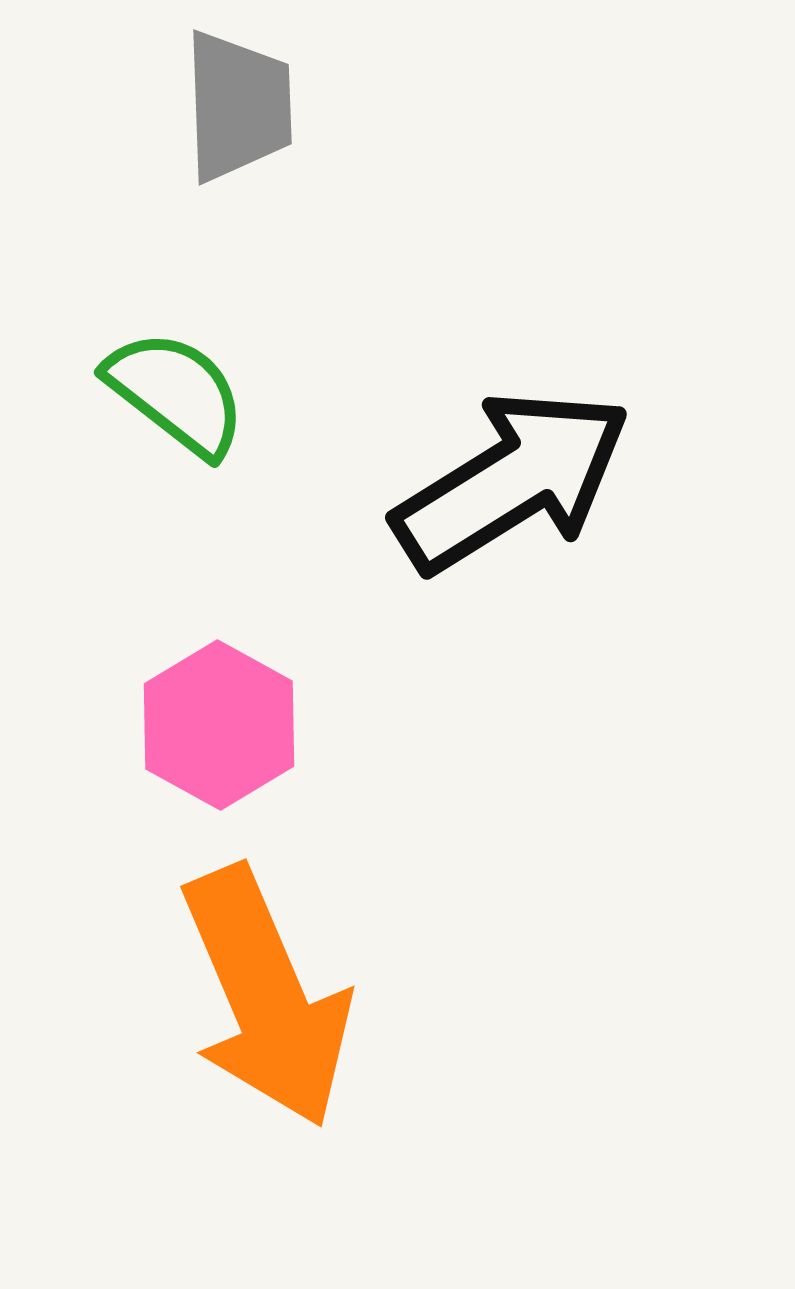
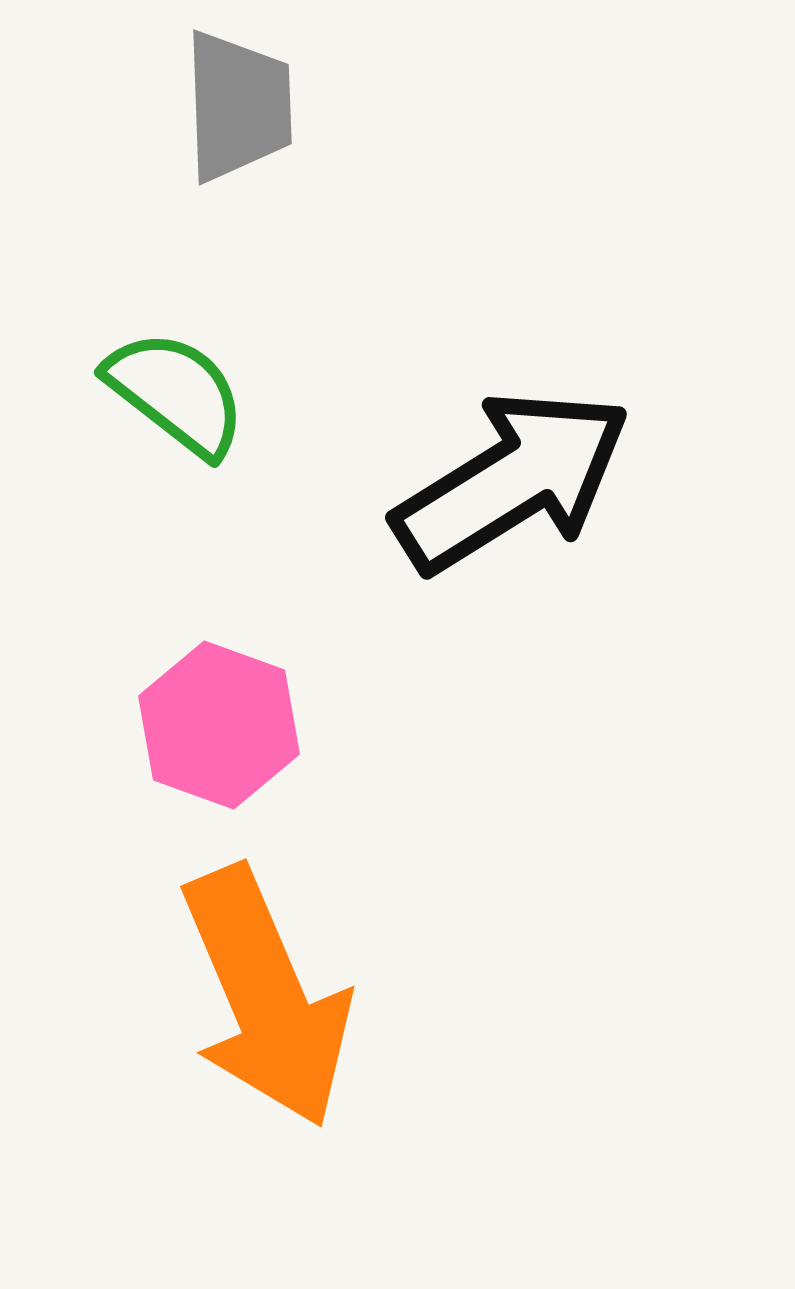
pink hexagon: rotated 9 degrees counterclockwise
